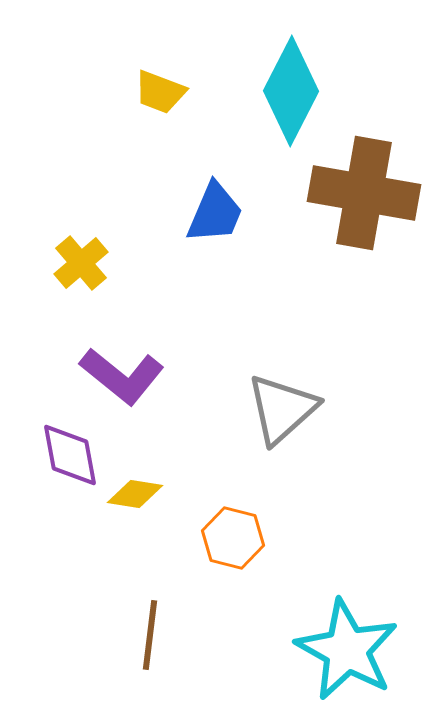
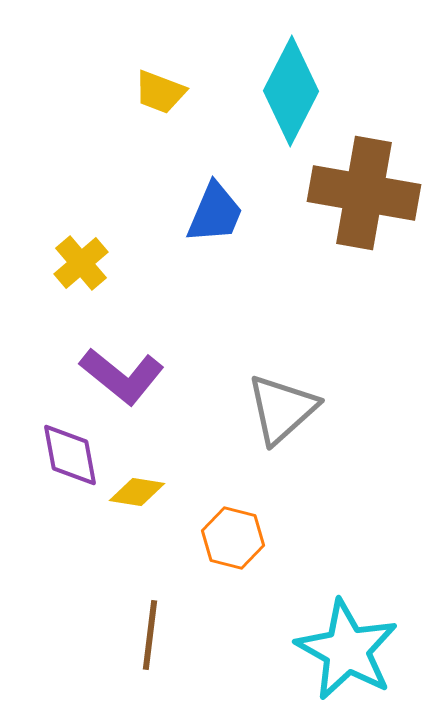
yellow diamond: moved 2 px right, 2 px up
